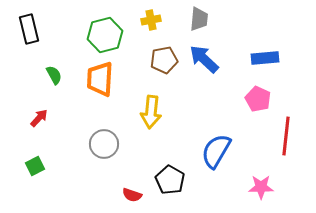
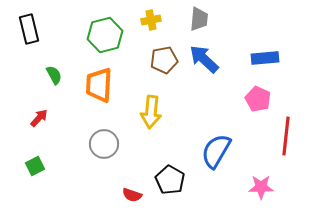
orange trapezoid: moved 1 px left, 6 px down
